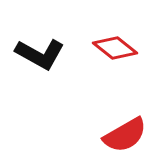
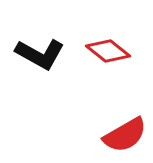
red diamond: moved 7 px left, 3 px down
